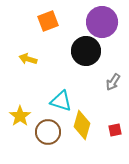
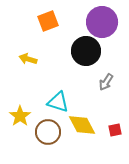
gray arrow: moved 7 px left
cyan triangle: moved 3 px left, 1 px down
yellow diamond: rotated 44 degrees counterclockwise
